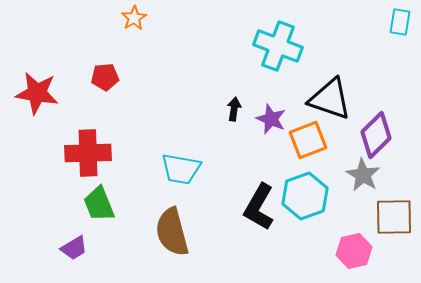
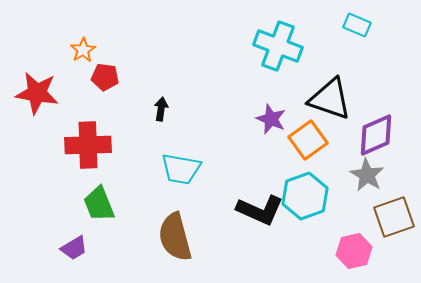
orange star: moved 51 px left, 32 px down
cyan rectangle: moved 43 px left, 3 px down; rotated 76 degrees counterclockwise
red pentagon: rotated 12 degrees clockwise
black arrow: moved 73 px left
purple diamond: rotated 21 degrees clockwise
orange square: rotated 15 degrees counterclockwise
red cross: moved 8 px up
gray star: moved 4 px right
black L-shape: moved 1 px right, 3 px down; rotated 96 degrees counterclockwise
brown square: rotated 18 degrees counterclockwise
brown semicircle: moved 3 px right, 5 px down
